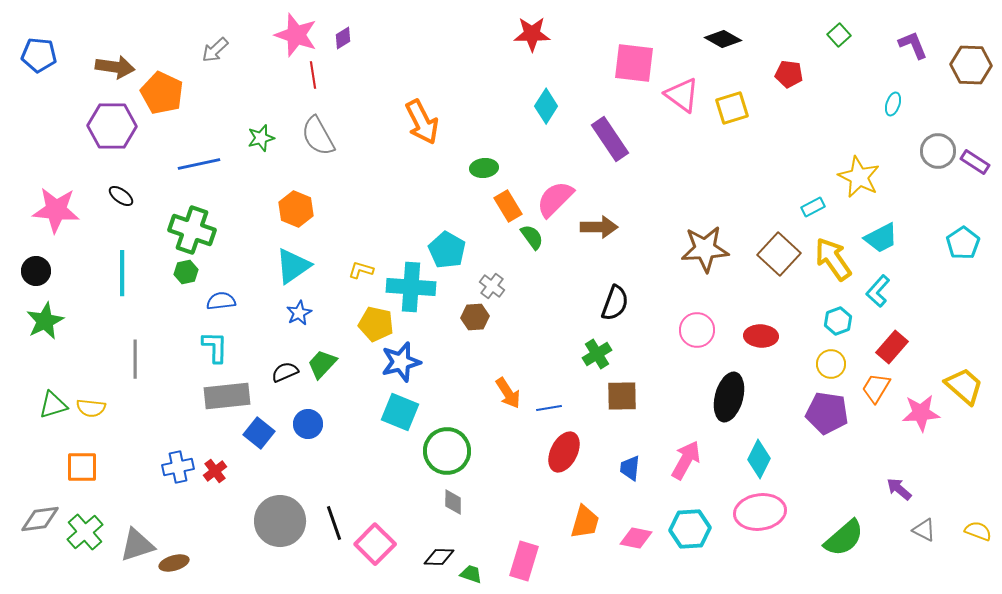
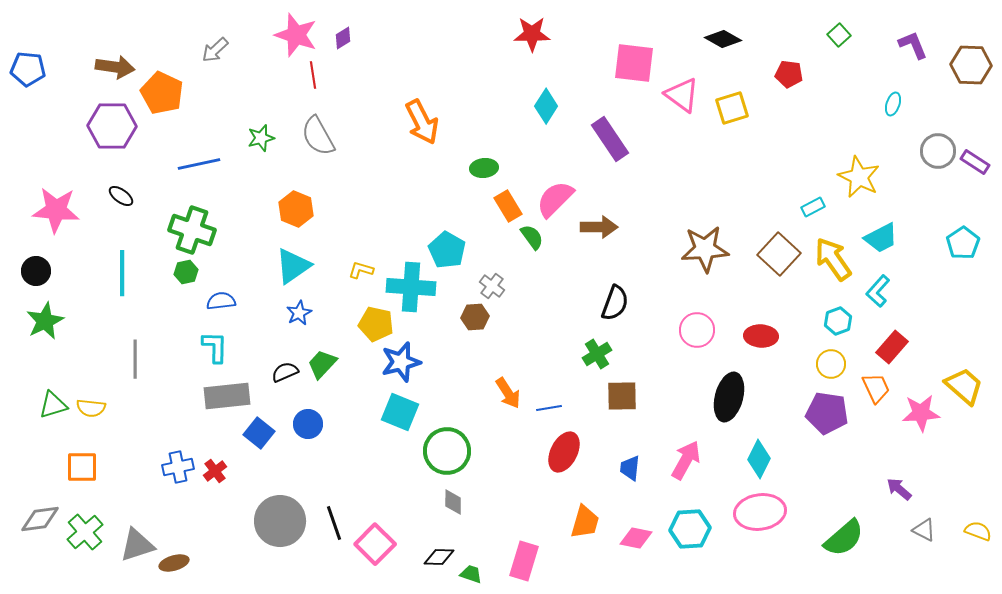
blue pentagon at (39, 55): moved 11 px left, 14 px down
orange trapezoid at (876, 388): rotated 124 degrees clockwise
